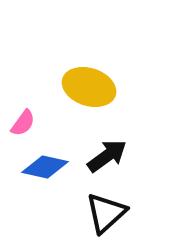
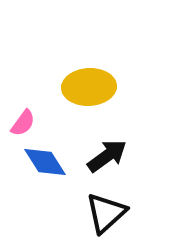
yellow ellipse: rotated 21 degrees counterclockwise
blue diamond: moved 5 px up; rotated 45 degrees clockwise
